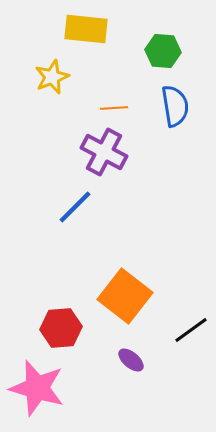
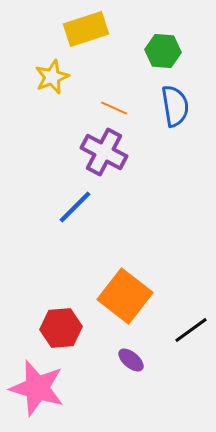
yellow rectangle: rotated 24 degrees counterclockwise
orange line: rotated 28 degrees clockwise
